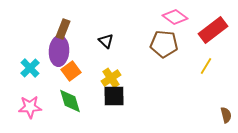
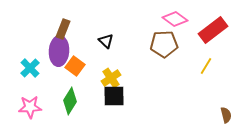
pink diamond: moved 2 px down
brown pentagon: rotated 8 degrees counterclockwise
orange square: moved 4 px right, 5 px up; rotated 18 degrees counterclockwise
green diamond: rotated 48 degrees clockwise
